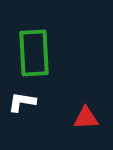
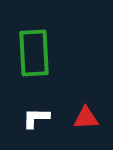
white L-shape: moved 14 px right, 16 px down; rotated 8 degrees counterclockwise
